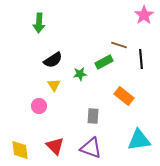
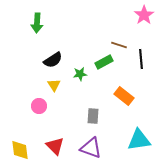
green arrow: moved 2 px left
